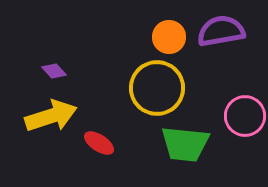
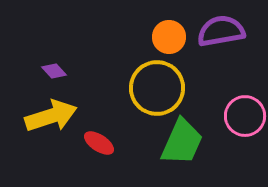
green trapezoid: moved 3 px left, 2 px up; rotated 72 degrees counterclockwise
